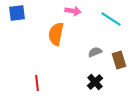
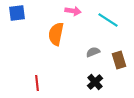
cyan line: moved 3 px left, 1 px down
gray semicircle: moved 2 px left
